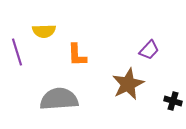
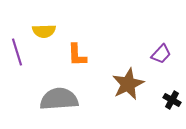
purple trapezoid: moved 12 px right, 4 px down
black cross: moved 1 px left, 1 px up; rotated 12 degrees clockwise
